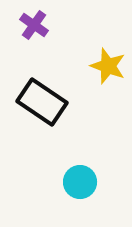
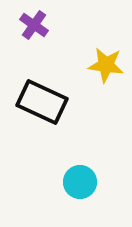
yellow star: moved 2 px left, 1 px up; rotated 12 degrees counterclockwise
black rectangle: rotated 9 degrees counterclockwise
